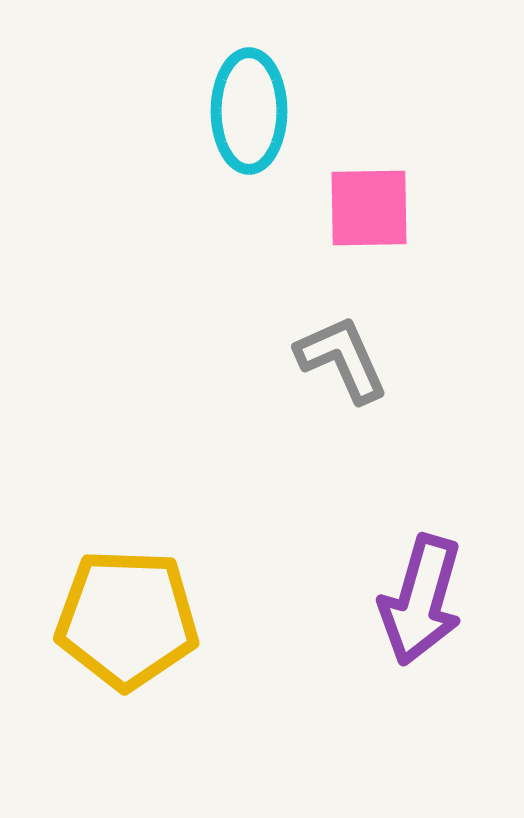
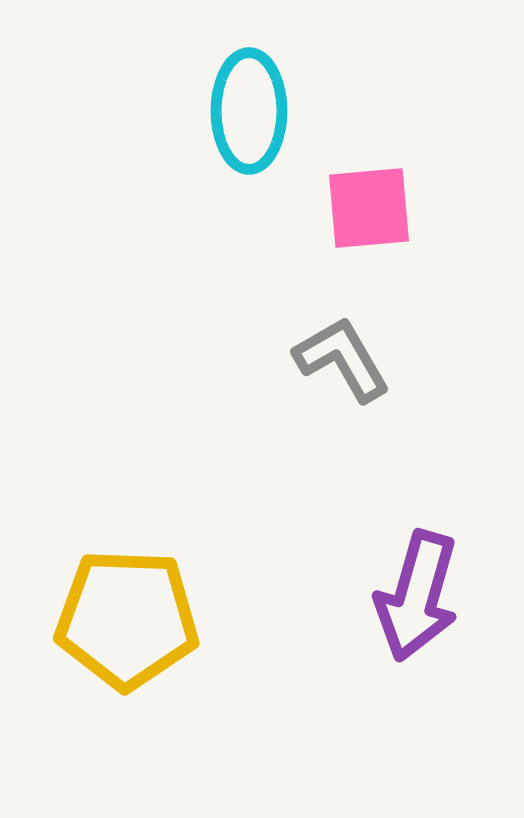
pink square: rotated 4 degrees counterclockwise
gray L-shape: rotated 6 degrees counterclockwise
purple arrow: moved 4 px left, 4 px up
